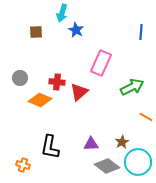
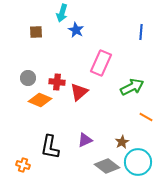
gray circle: moved 8 px right
purple triangle: moved 6 px left, 4 px up; rotated 21 degrees counterclockwise
